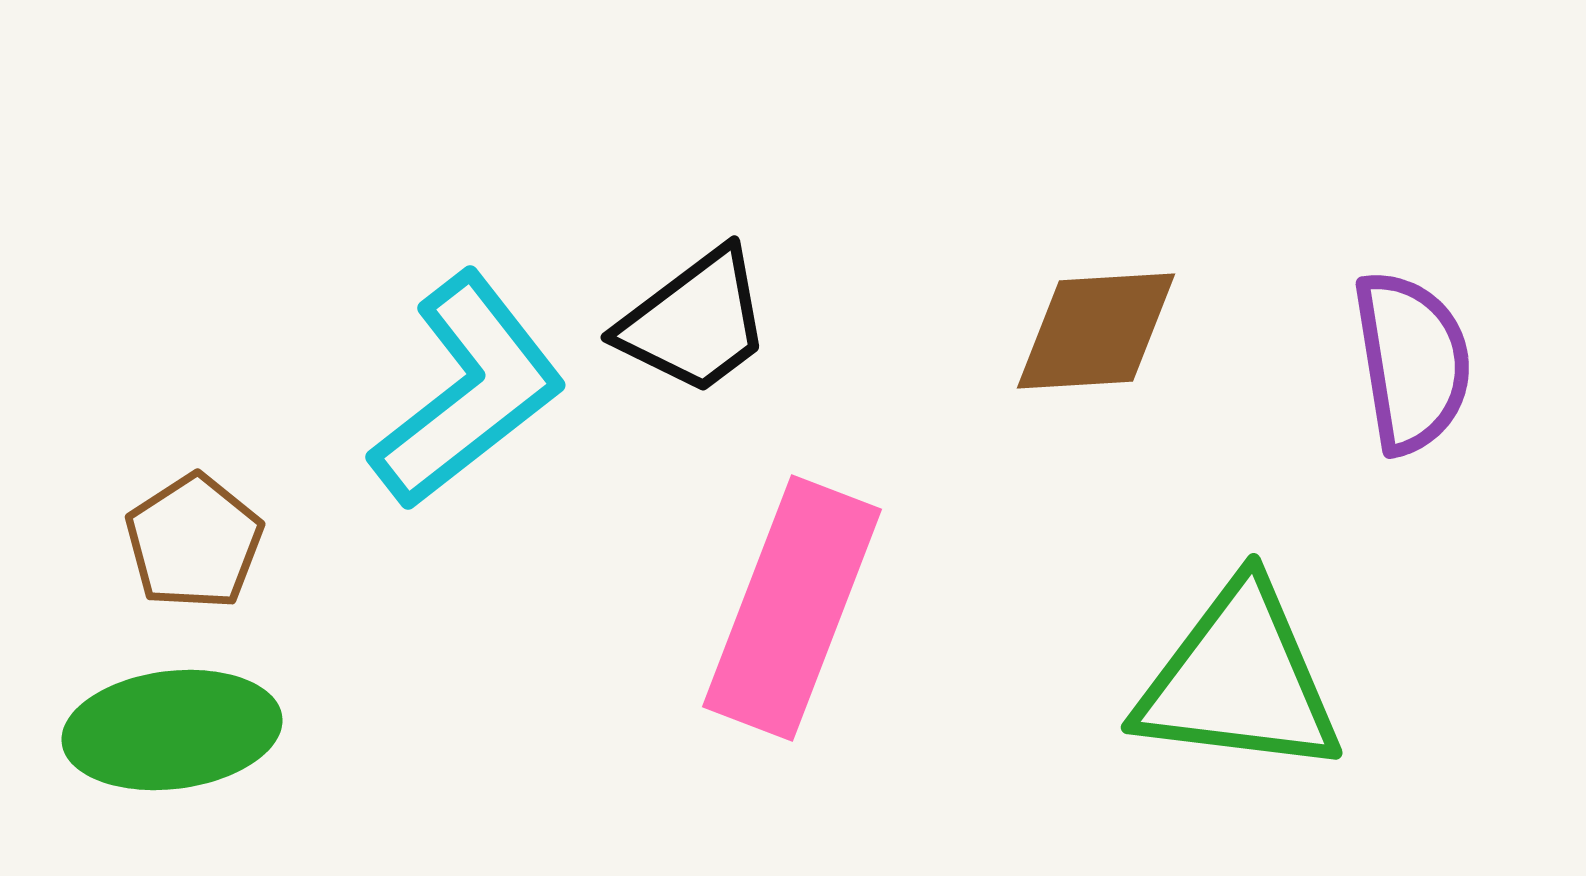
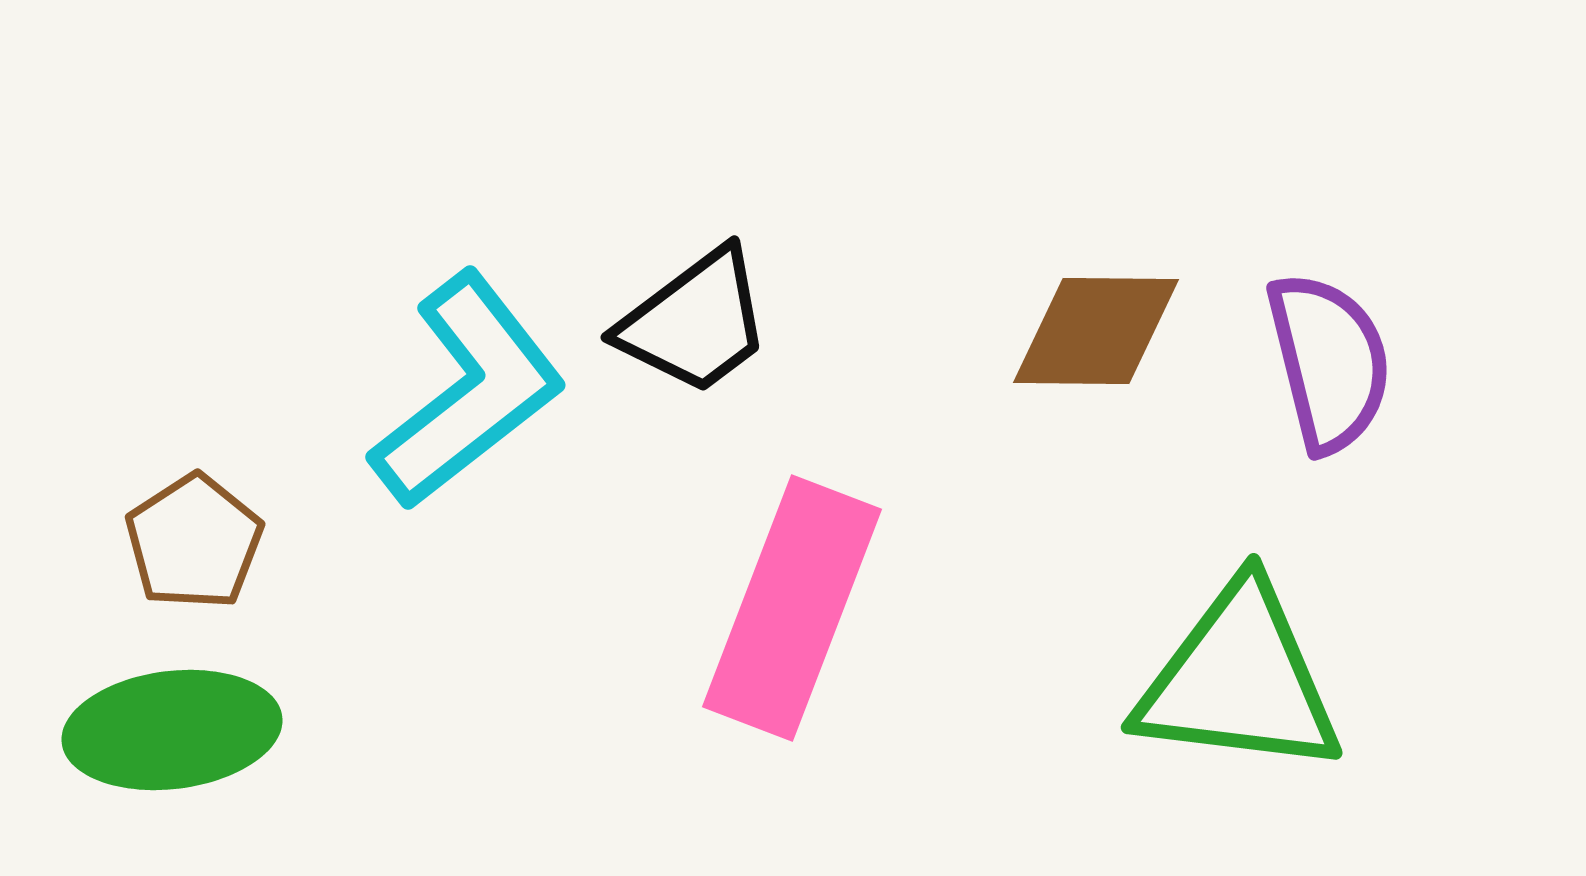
brown diamond: rotated 4 degrees clockwise
purple semicircle: moved 83 px left; rotated 5 degrees counterclockwise
